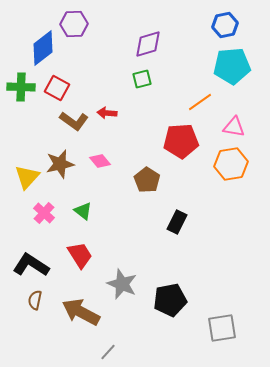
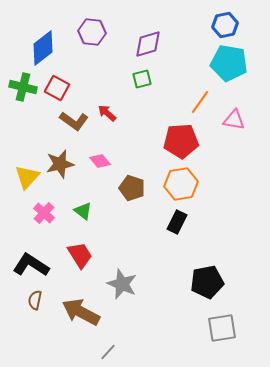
purple hexagon: moved 18 px right, 8 px down; rotated 8 degrees clockwise
cyan pentagon: moved 3 px left, 3 px up; rotated 15 degrees clockwise
green cross: moved 2 px right; rotated 12 degrees clockwise
orange line: rotated 20 degrees counterclockwise
red arrow: rotated 36 degrees clockwise
pink triangle: moved 7 px up
orange hexagon: moved 50 px left, 20 px down
brown pentagon: moved 15 px left, 8 px down; rotated 15 degrees counterclockwise
black pentagon: moved 37 px right, 18 px up
